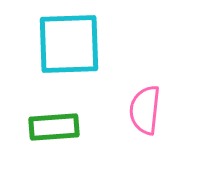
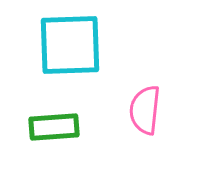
cyan square: moved 1 px right, 1 px down
